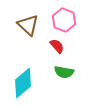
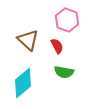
pink hexagon: moved 3 px right
brown triangle: moved 15 px down
red semicircle: rotated 14 degrees clockwise
